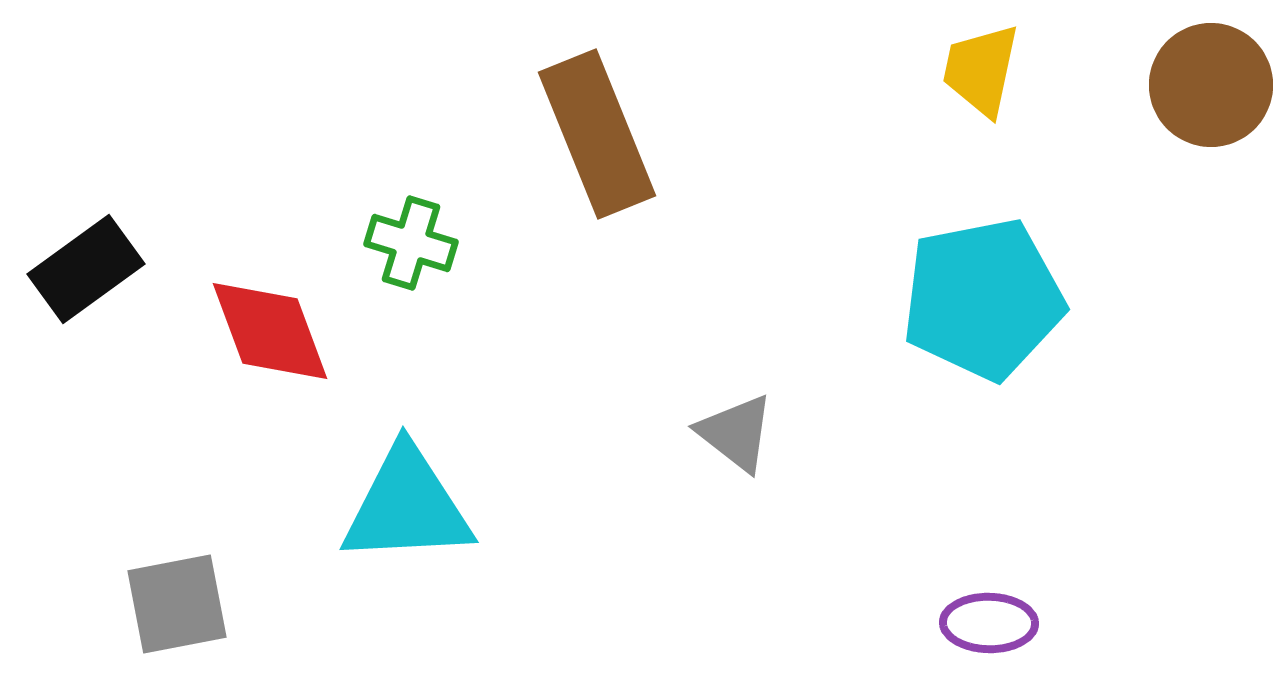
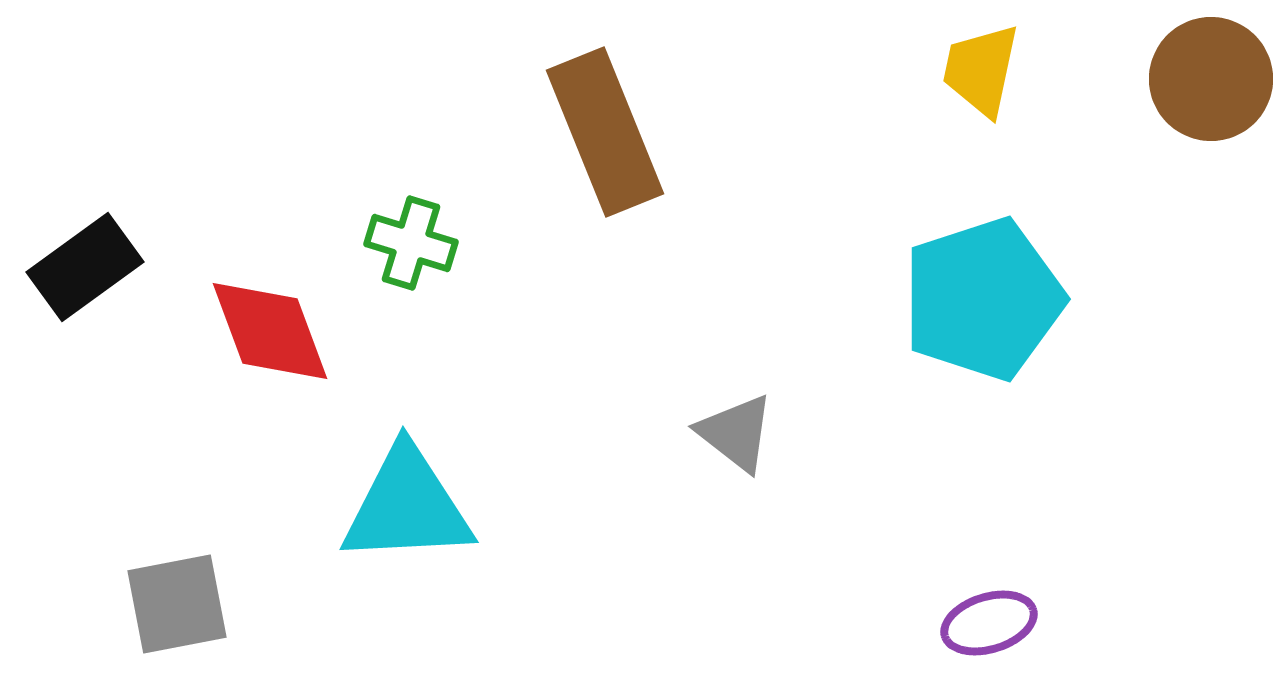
brown circle: moved 6 px up
brown rectangle: moved 8 px right, 2 px up
black rectangle: moved 1 px left, 2 px up
cyan pentagon: rotated 7 degrees counterclockwise
purple ellipse: rotated 18 degrees counterclockwise
